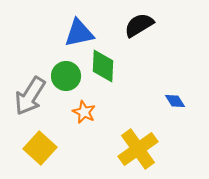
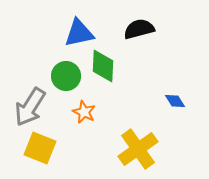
black semicircle: moved 4 px down; rotated 16 degrees clockwise
gray arrow: moved 11 px down
yellow square: rotated 20 degrees counterclockwise
